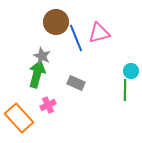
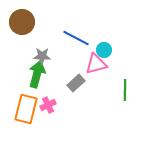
brown circle: moved 34 px left
pink triangle: moved 3 px left, 31 px down
blue line: rotated 40 degrees counterclockwise
gray star: rotated 24 degrees counterclockwise
cyan circle: moved 27 px left, 21 px up
gray rectangle: rotated 66 degrees counterclockwise
orange rectangle: moved 7 px right, 9 px up; rotated 56 degrees clockwise
